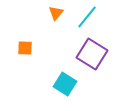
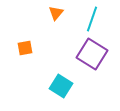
cyan line: moved 5 px right, 2 px down; rotated 20 degrees counterclockwise
orange square: rotated 14 degrees counterclockwise
cyan square: moved 4 px left, 2 px down
